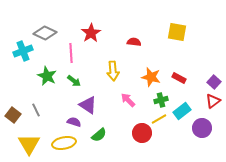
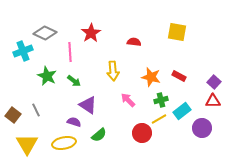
pink line: moved 1 px left, 1 px up
red rectangle: moved 2 px up
red triangle: rotated 35 degrees clockwise
yellow triangle: moved 2 px left
